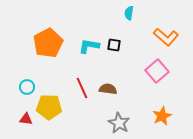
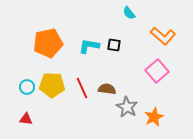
cyan semicircle: rotated 48 degrees counterclockwise
orange L-shape: moved 3 px left, 1 px up
orange pentagon: rotated 16 degrees clockwise
brown semicircle: moved 1 px left
yellow pentagon: moved 3 px right, 22 px up
orange star: moved 8 px left, 1 px down
gray star: moved 8 px right, 16 px up
